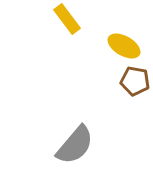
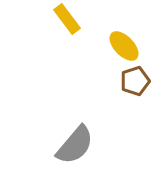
yellow ellipse: rotated 16 degrees clockwise
brown pentagon: rotated 28 degrees counterclockwise
